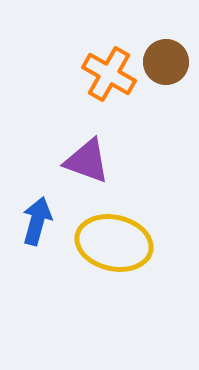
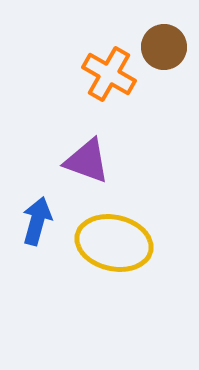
brown circle: moved 2 px left, 15 px up
